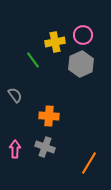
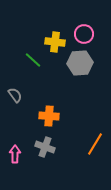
pink circle: moved 1 px right, 1 px up
yellow cross: rotated 18 degrees clockwise
green line: rotated 12 degrees counterclockwise
gray hexagon: moved 1 px left, 1 px up; rotated 20 degrees clockwise
pink arrow: moved 5 px down
orange line: moved 6 px right, 19 px up
